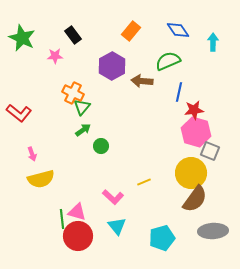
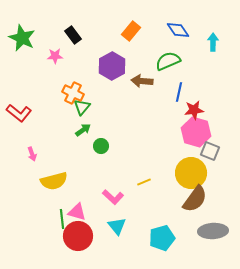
yellow semicircle: moved 13 px right, 2 px down
